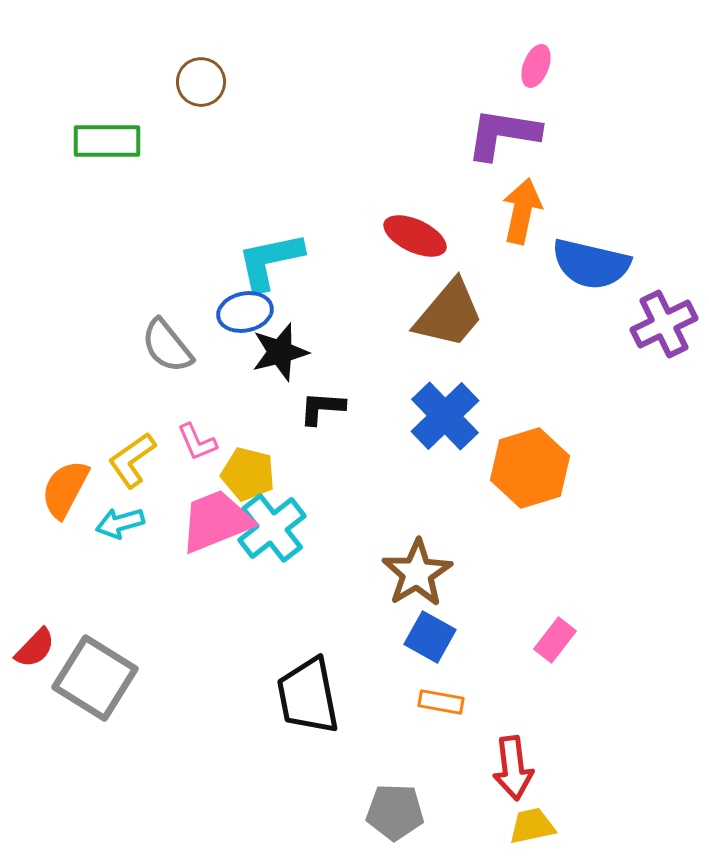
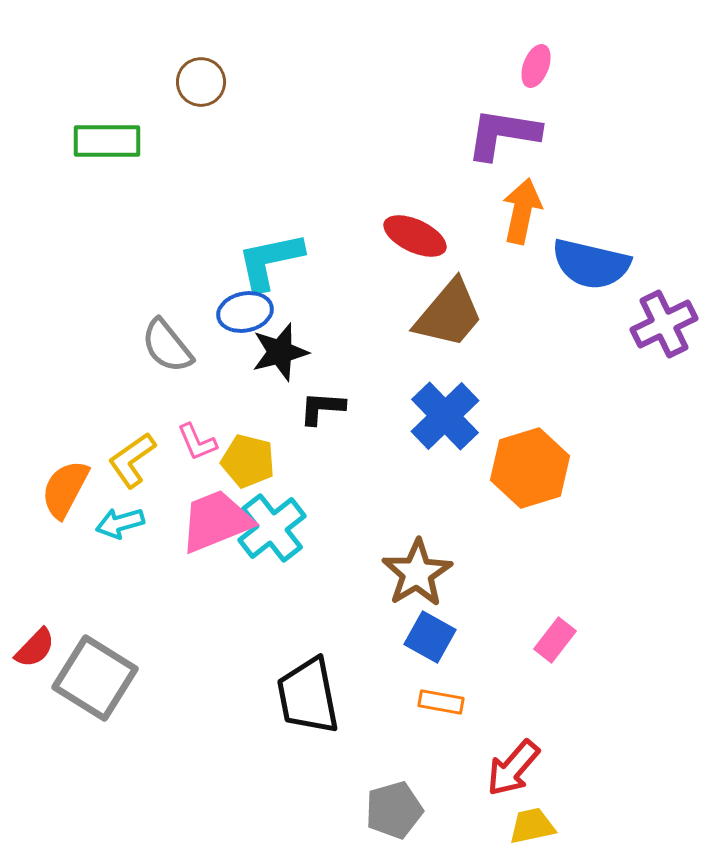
yellow pentagon: moved 13 px up
red arrow: rotated 48 degrees clockwise
gray pentagon: moved 1 px left, 2 px up; rotated 18 degrees counterclockwise
